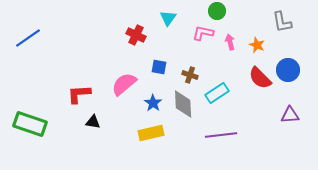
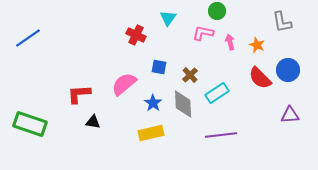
brown cross: rotated 28 degrees clockwise
